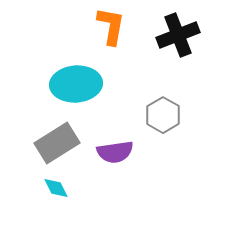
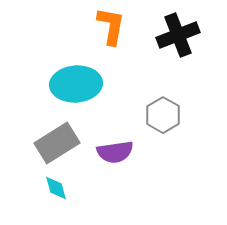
cyan diamond: rotated 12 degrees clockwise
